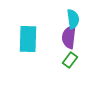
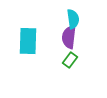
cyan rectangle: moved 2 px down
